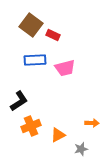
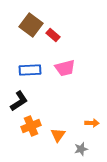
red rectangle: rotated 16 degrees clockwise
blue rectangle: moved 5 px left, 10 px down
orange triangle: rotated 28 degrees counterclockwise
